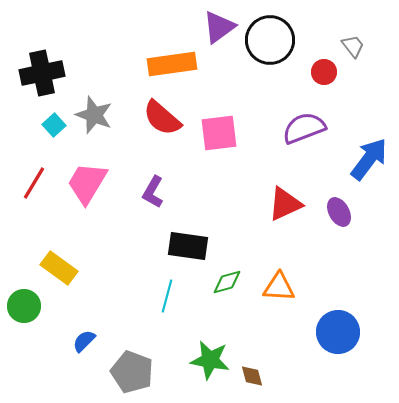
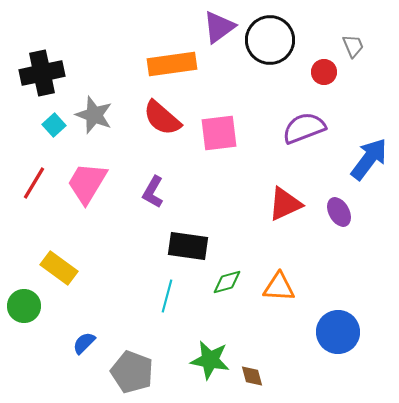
gray trapezoid: rotated 15 degrees clockwise
blue semicircle: moved 2 px down
